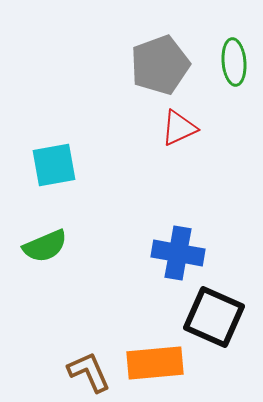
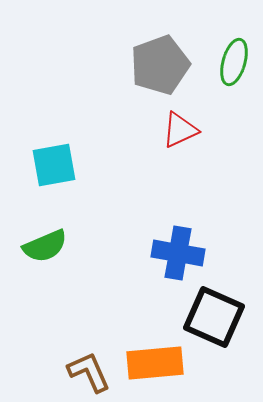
green ellipse: rotated 21 degrees clockwise
red triangle: moved 1 px right, 2 px down
